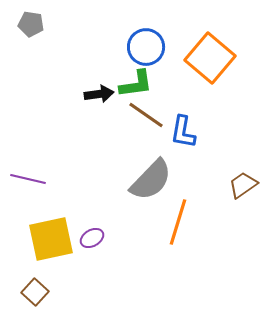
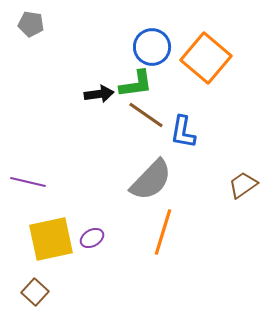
blue circle: moved 6 px right
orange square: moved 4 px left
purple line: moved 3 px down
orange line: moved 15 px left, 10 px down
